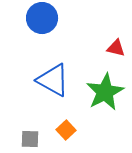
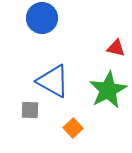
blue triangle: moved 1 px down
green star: moved 3 px right, 2 px up
orange square: moved 7 px right, 2 px up
gray square: moved 29 px up
